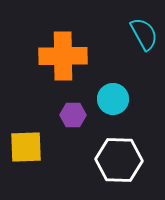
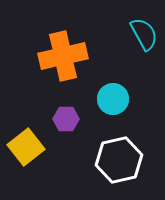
orange cross: rotated 12 degrees counterclockwise
purple hexagon: moved 7 px left, 4 px down
yellow square: rotated 36 degrees counterclockwise
white hexagon: rotated 15 degrees counterclockwise
